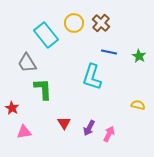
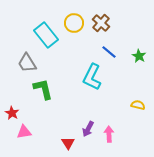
blue line: rotated 28 degrees clockwise
cyan L-shape: rotated 8 degrees clockwise
green L-shape: rotated 10 degrees counterclockwise
red star: moved 5 px down
red triangle: moved 4 px right, 20 px down
purple arrow: moved 1 px left, 1 px down
pink arrow: rotated 28 degrees counterclockwise
